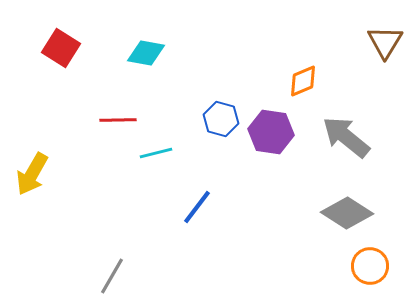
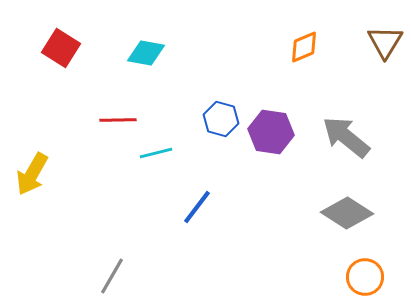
orange diamond: moved 1 px right, 34 px up
orange circle: moved 5 px left, 11 px down
